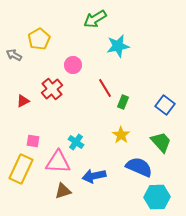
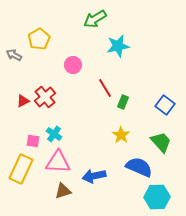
red cross: moved 7 px left, 8 px down
cyan cross: moved 22 px left, 8 px up
